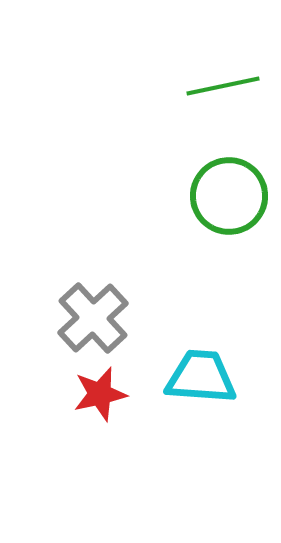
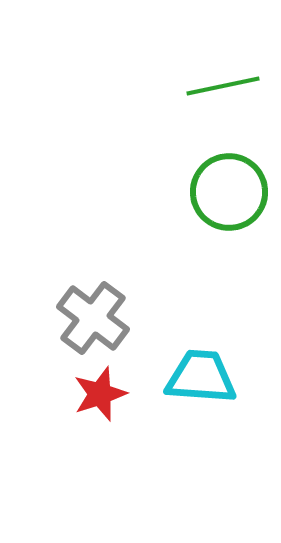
green circle: moved 4 px up
gray cross: rotated 10 degrees counterclockwise
red star: rotated 6 degrees counterclockwise
